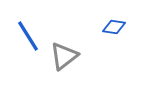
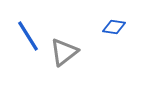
gray triangle: moved 4 px up
